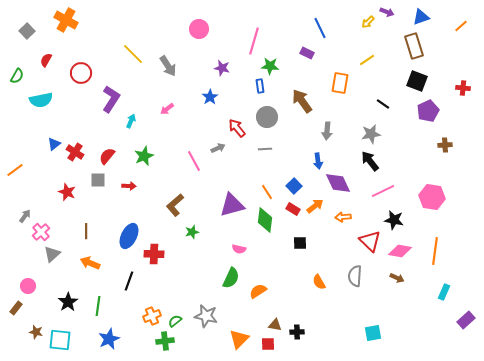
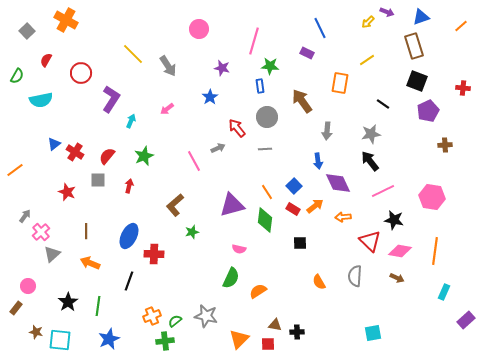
red arrow at (129, 186): rotated 80 degrees counterclockwise
